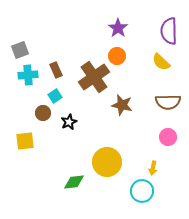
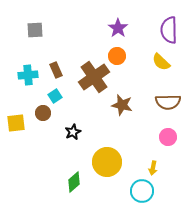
purple semicircle: moved 1 px up
gray square: moved 15 px right, 20 px up; rotated 18 degrees clockwise
black star: moved 4 px right, 10 px down
yellow square: moved 9 px left, 18 px up
green diamond: rotated 35 degrees counterclockwise
